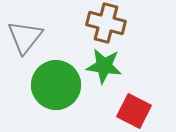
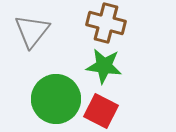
gray triangle: moved 7 px right, 6 px up
green circle: moved 14 px down
red square: moved 33 px left
